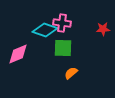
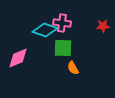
red star: moved 3 px up
pink diamond: moved 4 px down
orange semicircle: moved 2 px right, 5 px up; rotated 80 degrees counterclockwise
